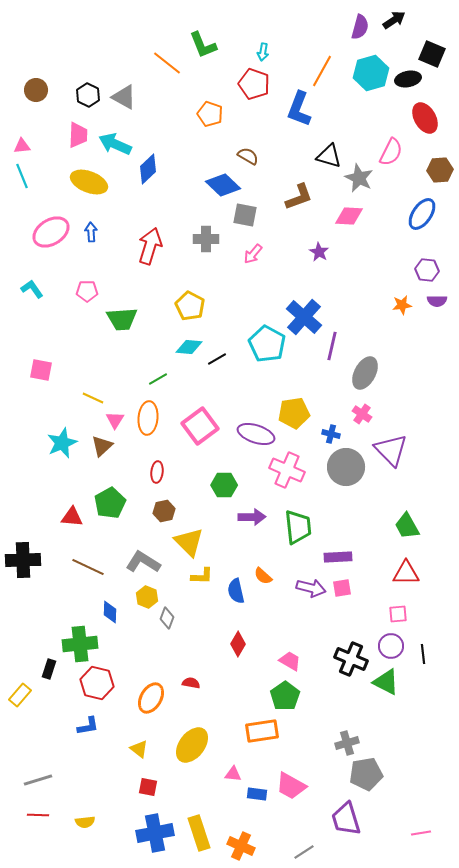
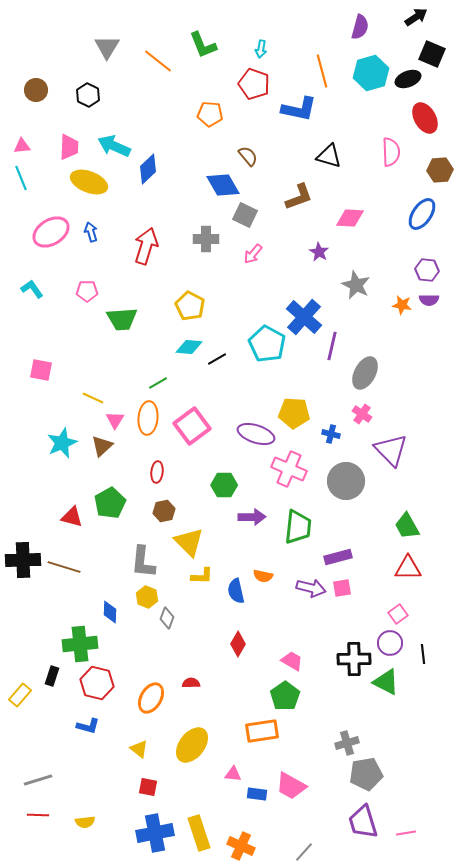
black arrow at (394, 20): moved 22 px right, 3 px up
cyan arrow at (263, 52): moved 2 px left, 3 px up
orange line at (167, 63): moved 9 px left, 2 px up
orange line at (322, 71): rotated 44 degrees counterclockwise
black ellipse at (408, 79): rotated 10 degrees counterclockwise
gray triangle at (124, 97): moved 17 px left, 50 px up; rotated 32 degrees clockwise
blue L-shape at (299, 109): rotated 99 degrees counterclockwise
orange pentagon at (210, 114): rotated 15 degrees counterclockwise
pink trapezoid at (78, 135): moved 9 px left, 12 px down
cyan arrow at (115, 144): moved 1 px left, 2 px down
pink semicircle at (391, 152): rotated 28 degrees counterclockwise
brown semicircle at (248, 156): rotated 20 degrees clockwise
cyan line at (22, 176): moved 1 px left, 2 px down
gray star at (359, 178): moved 3 px left, 107 px down
blue diamond at (223, 185): rotated 16 degrees clockwise
gray square at (245, 215): rotated 15 degrees clockwise
pink diamond at (349, 216): moved 1 px right, 2 px down
blue arrow at (91, 232): rotated 12 degrees counterclockwise
red arrow at (150, 246): moved 4 px left
purple semicircle at (437, 301): moved 8 px left, 1 px up
orange star at (402, 305): rotated 18 degrees clockwise
green line at (158, 379): moved 4 px down
yellow pentagon at (294, 413): rotated 12 degrees clockwise
pink square at (200, 426): moved 8 px left
gray circle at (346, 467): moved 14 px down
pink cross at (287, 470): moved 2 px right, 1 px up
red triangle at (72, 517): rotated 10 degrees clockwise
green trapezoid at (298, 527): rotated 12 degrees clockwise
purple rectangle at (338, 557): rotated 12 degrees counterclockwise
gray L-shape at (143, 562): rotated 116 degrees counterclockwise
brown line at (88, 567): moved 24 px left; rotated 8 degrees counterclockwise
red triangle at (406, 573): moved 2 px right, 5 px up
orange semicircle at (263, 576): rotated 30 degrees counterclockwise
pink square at (398, 614): rotated 30 degrees counterclockwise
purple circle at (391, 646): moved 1 px left, 3 px up
black cross at (351, 659): moved 3 px right; rotated 24 degrees counterclockwise
pink trapezoid at (290, 661): moved 2 px right
black rectangle at (49, 669): moved 3 px right, 7 px down
red semicircle at (191, 683): rotated 12 degrees counterclockwise
blue L-shape at (88, 726): rotated 25 degrees clockwise
purple trapezoid at (346, 819): moved 17 px right, 3 px down
pink line at (421, 833): moved 15 px left
gray line at (304, 852): rotated 15 degrees counterclockwise
